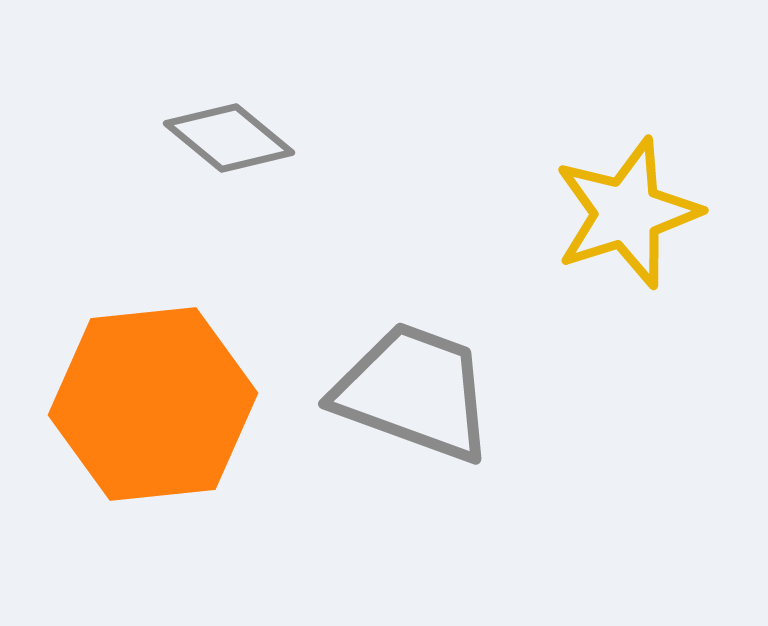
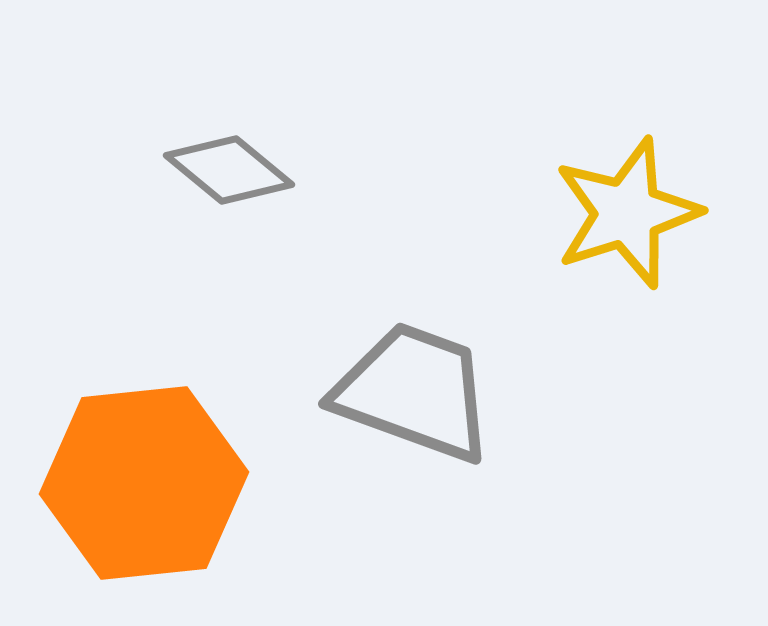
gray diamond: moved 32 px down
orange hexagon: moved 9 px left, 79 px down
